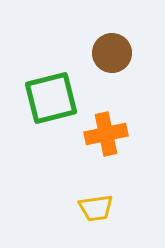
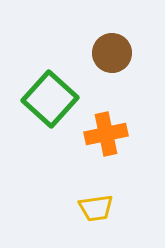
green square: moved 1 px left, 1 px down; rotated 34 degrees counterclockwise
